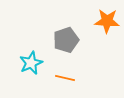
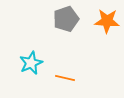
gray pentagon: moved 21 px up
